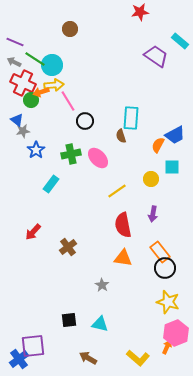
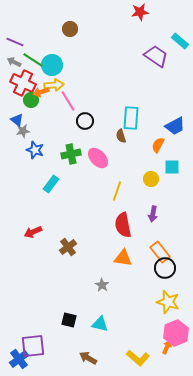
green line at (35, 59): moved 2 px left, 1 px down
blue trapezoid at (175, 135): moved 9 px up
blue star at (36, 150): moved 1 px left; rotated 18 degrees counterclockwise
yellow line at (117, 191): rotated 36 degrees counterclockwise
red arrow at (33, 232): rotated 24 degrees clockwise
black square at (69, 320): rotated 21 degrees clockwise
